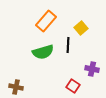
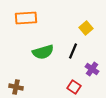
orange rectangle: moved 20 px left, 3 px up; rotated 45 degrees clockwise
yellow square: moved 5 px right
black line: moved 5 px right, 6 px down; rotated 21 degrees clockwise
purple cross: rotated 24 degrees clockwise
red square: moved 1 px right, 1 px down
